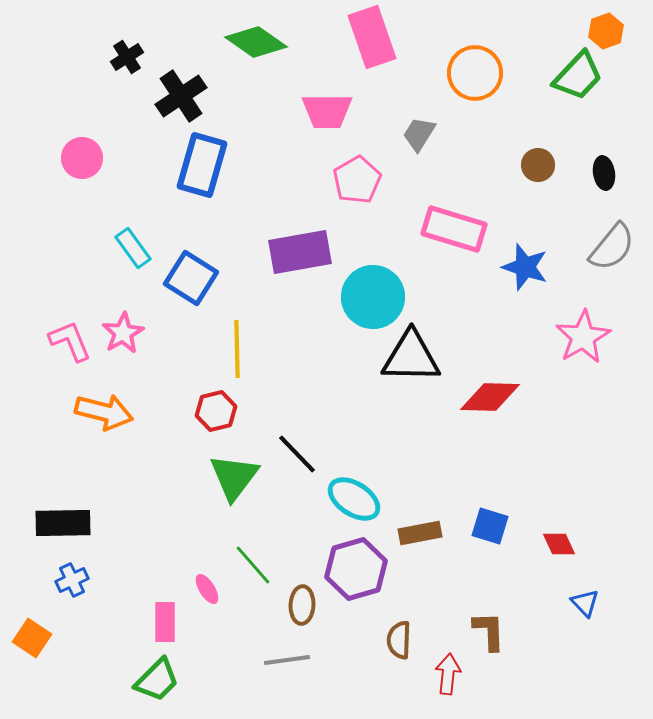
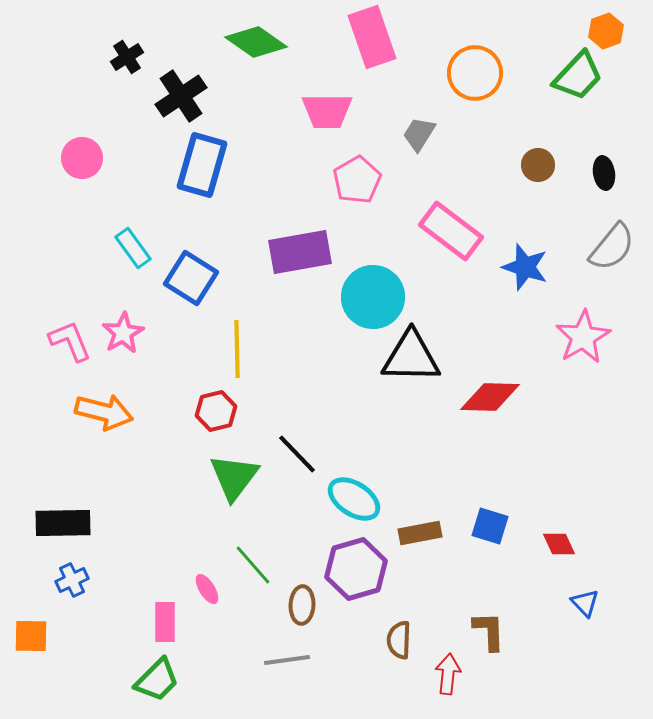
pink rectangle at (454, 229): moved 3 px left, 2 px down; rotated 20 degrees clockwise
orange square at (32, 638): moved 1 px left, 2 px up; rotated 33 degrees counterclockwise
